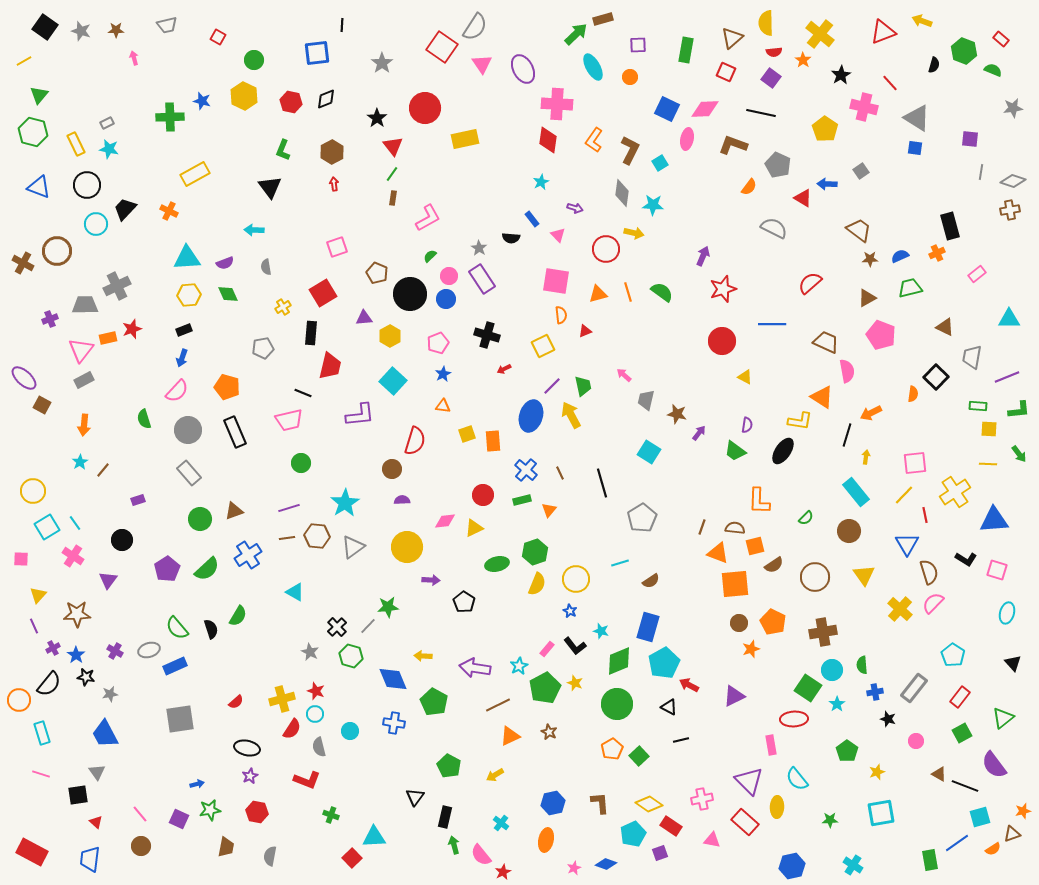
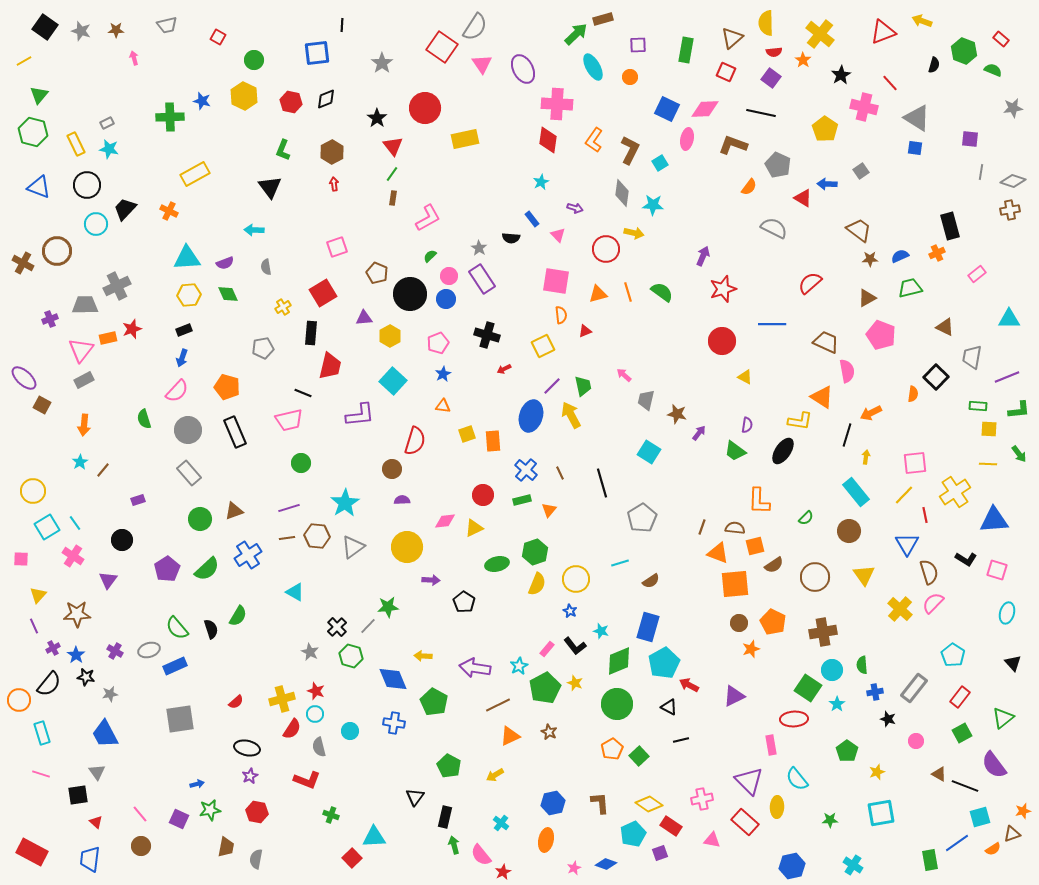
gray semicircle at (270, 856): moved 14 px left, 3 px down
